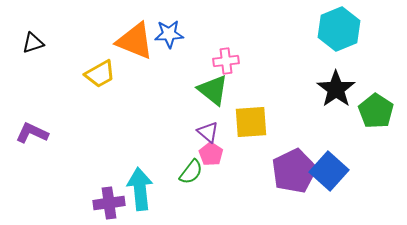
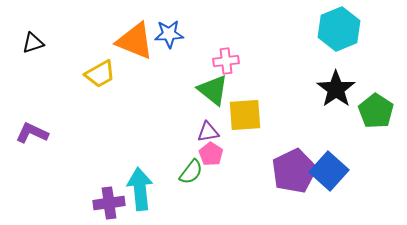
yellow square: moved 6 px left, 7 px up
purple triangle: rotated 50 degrees counterclockwise
